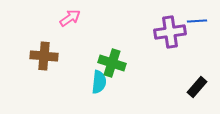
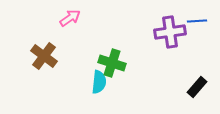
brown cross: rotated 32 degrees clockwise
